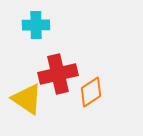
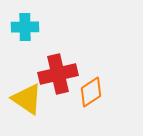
cyan cross: moved 11 px left, 2 px down
